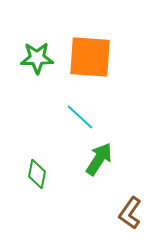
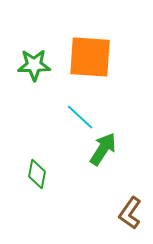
green star: moved 3 px left, 7 px down
green arrow: moved 4 px right, 10 px up
